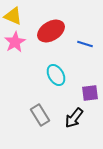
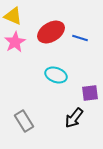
red ellipse: moved 1 px down
blue line: moved 5 px left, 6 px up
cyan ellipse: rotated 40 degrees counterclockwise
gray rectangle: moved 16 px left, 6 px down
